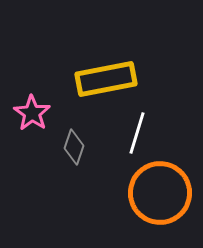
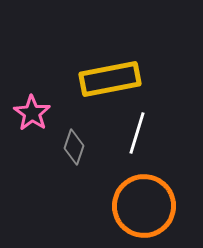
yellow rectangle: moved 4 px right
orange circle: moved 16 px left, 13 px down
